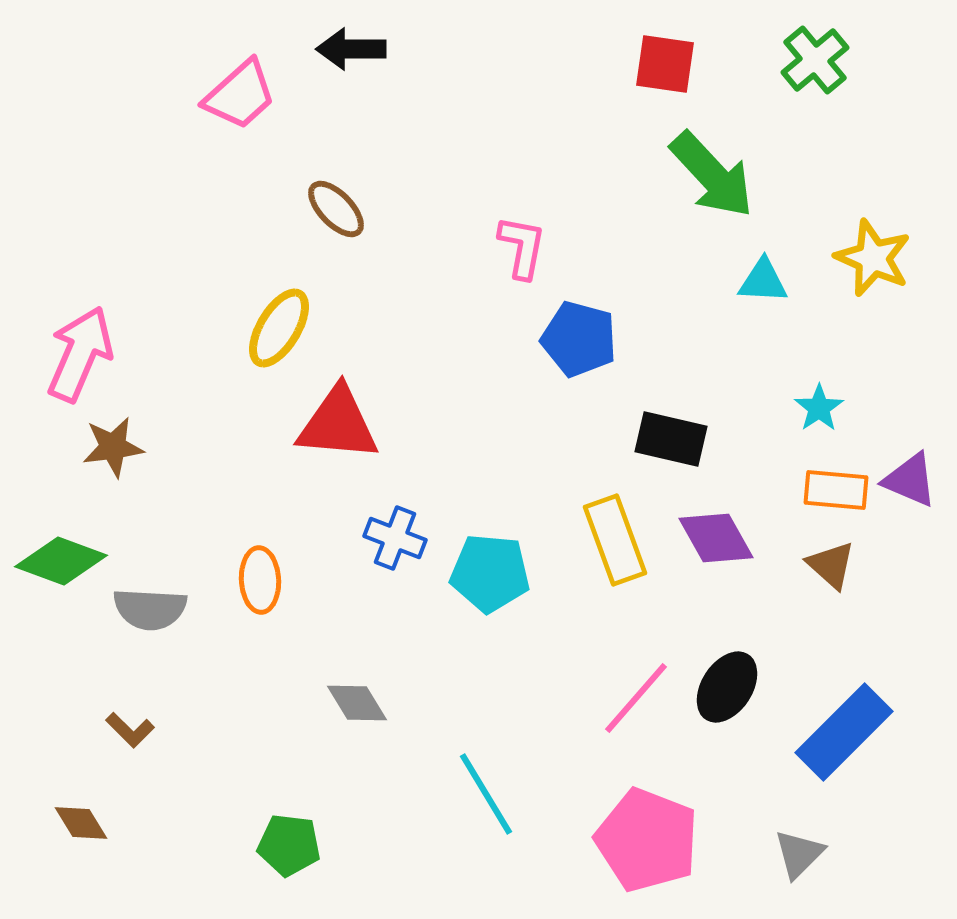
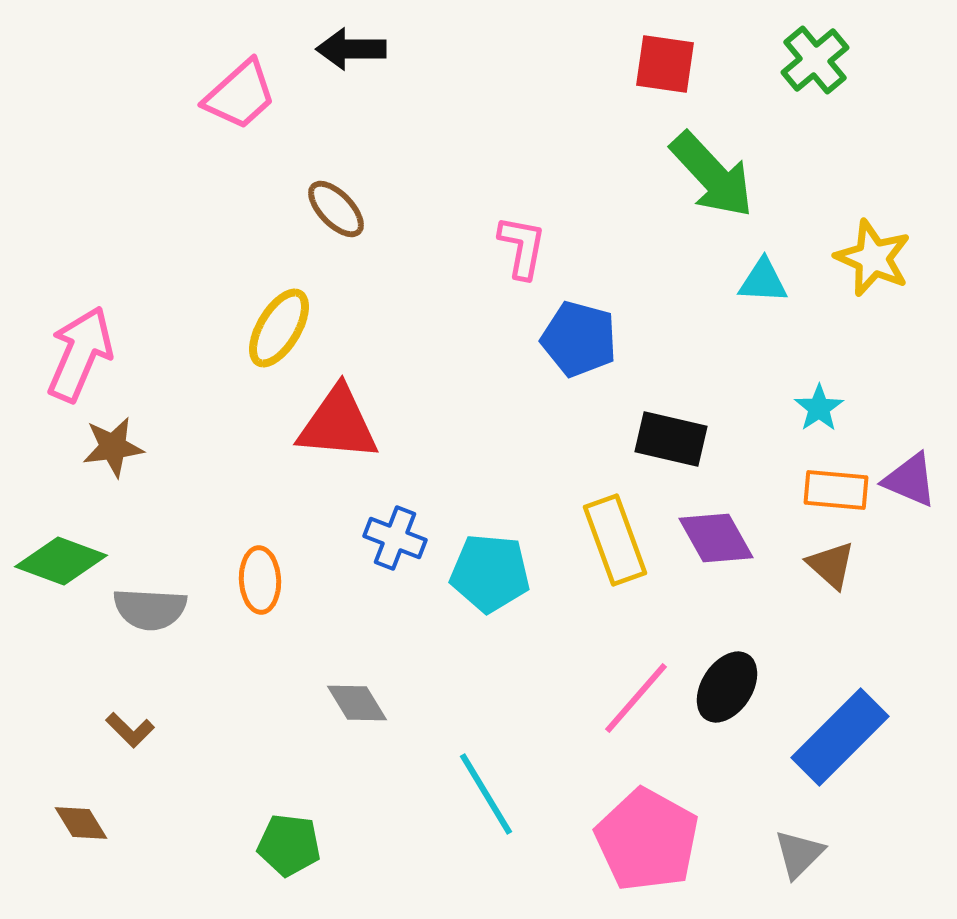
blue rectangle: moved 4 px left, 5 px down
pink pentagon: rotated 8 degrees clockwise
